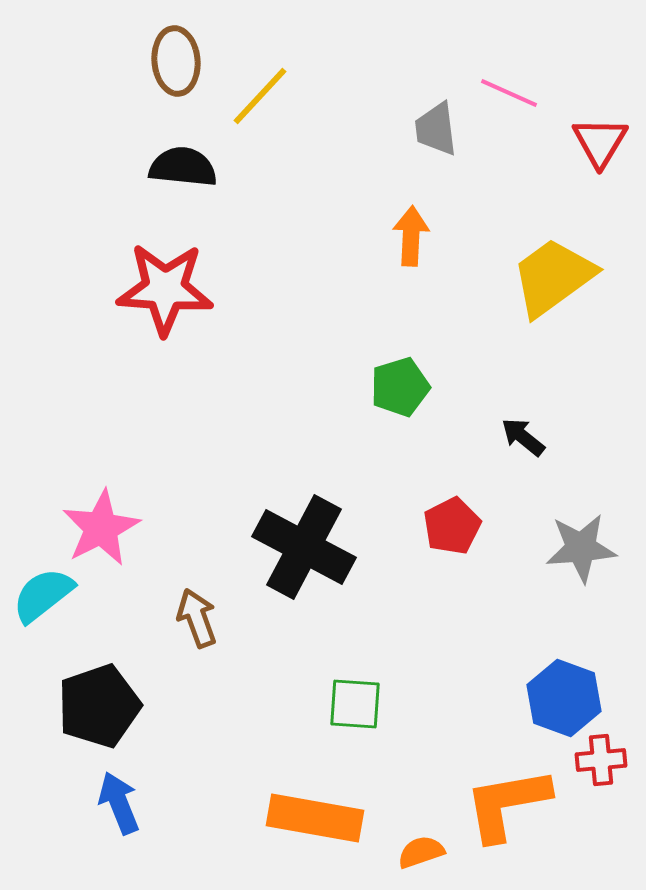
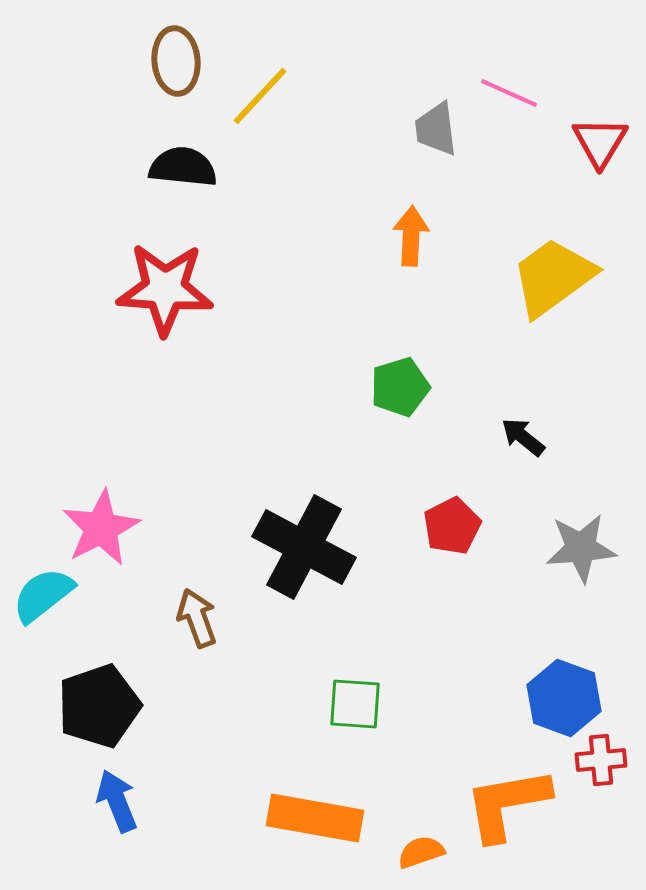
blue arrow: moved 2 px left, 2 px up
